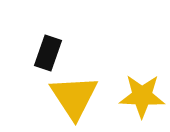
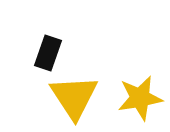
yellow star: moved 2 px left, 2 px down; rotated 12 degrees counterclockwise
